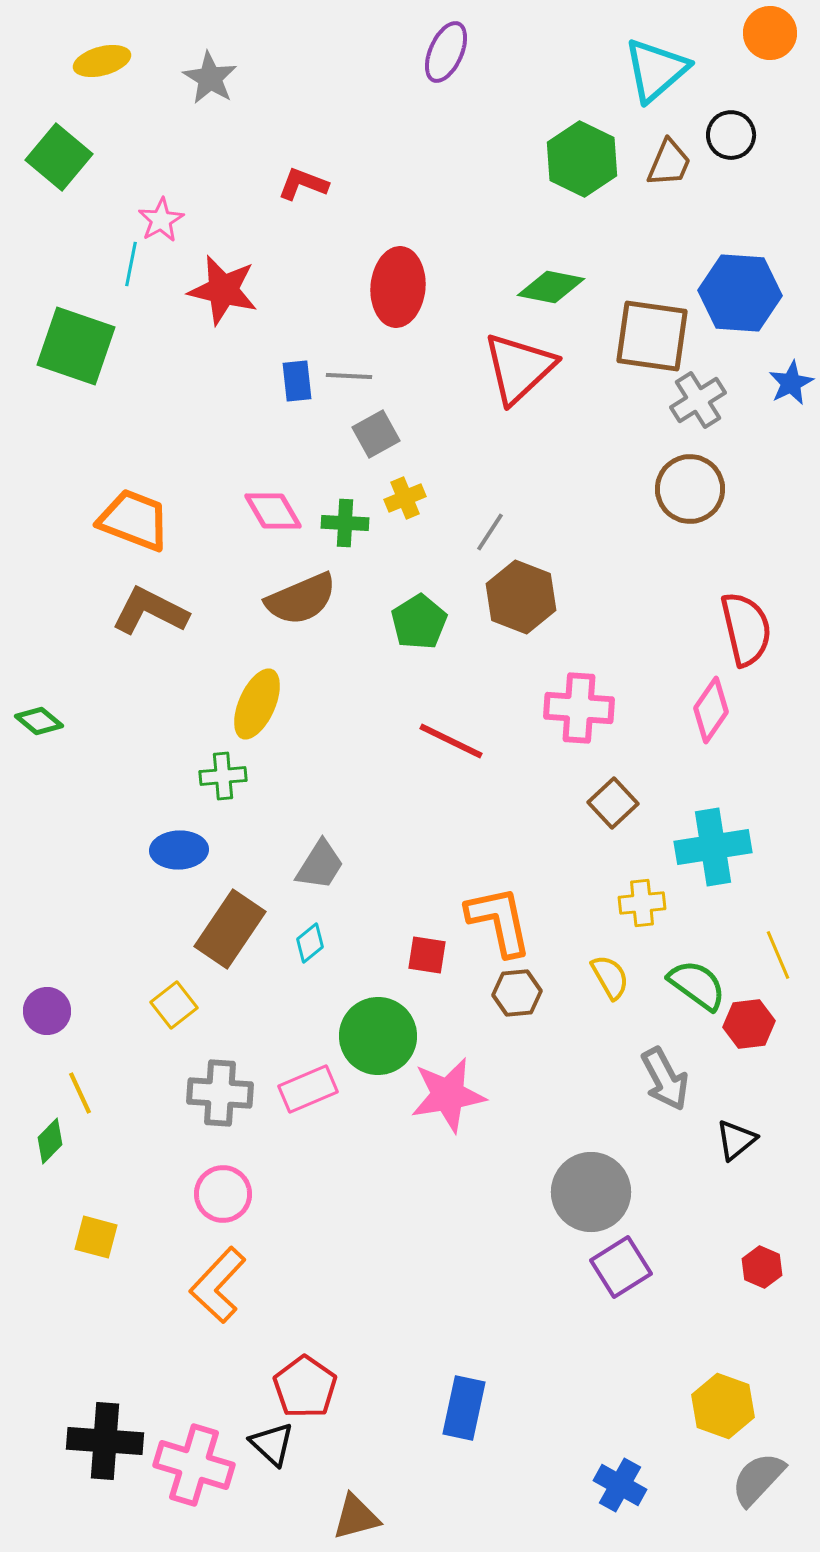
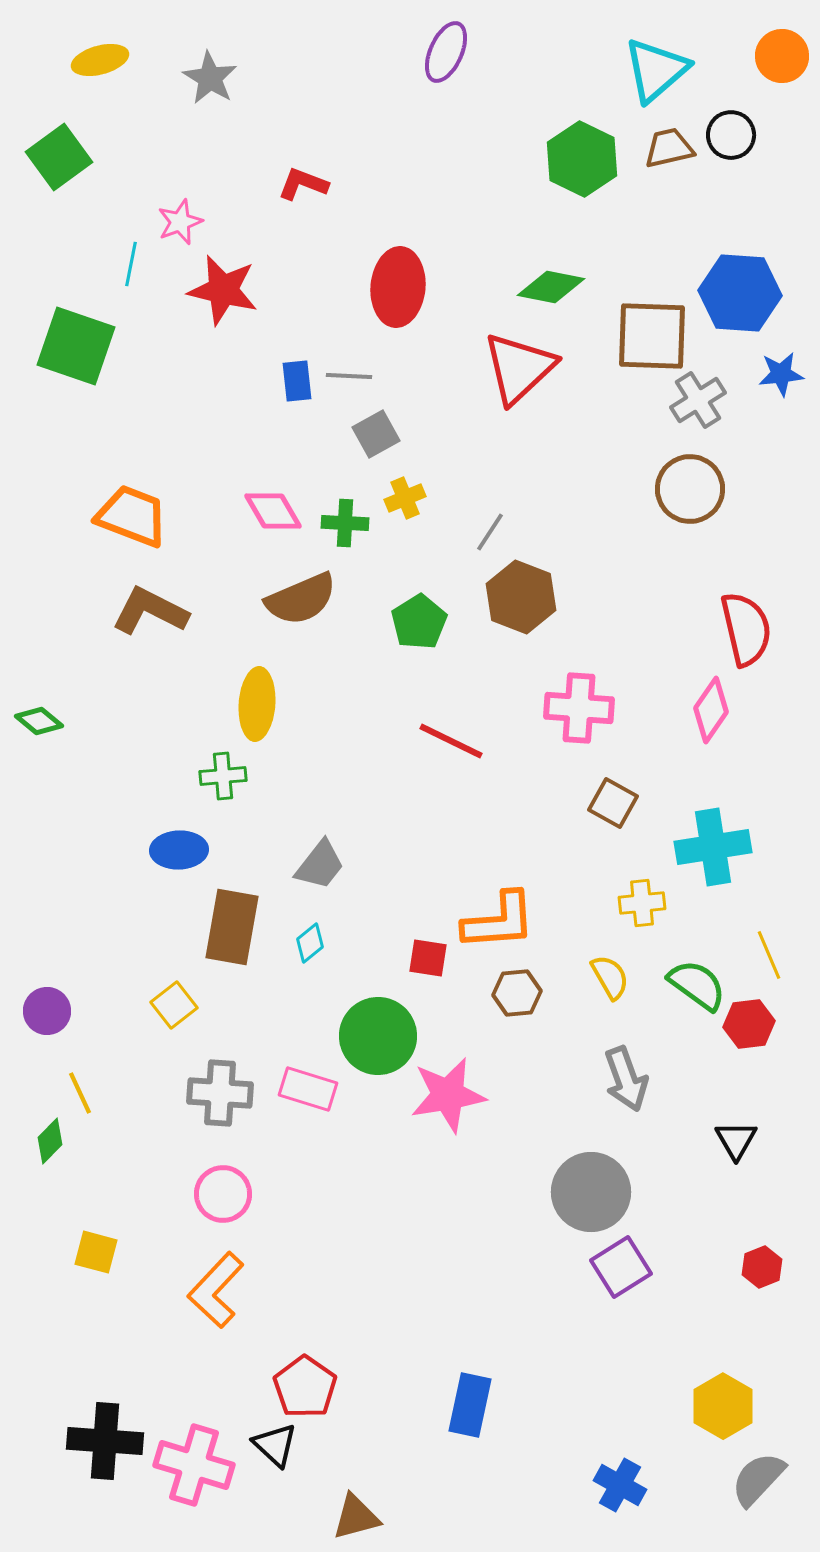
orange circle at (770, 33): moved 12 px right, 23 px down
yellow ellipse at (102, 61): moved 2 px left, 1 px up
green square at (59, 157): rotated 14 degrees clockwise
brown trapezoid at (669, 163): moved 15 px up; rotated 126 degrees counterclockwise
pink star at (161, 220): moved 19 px right, 2 px down; rotated 9 degrees clockwise
brown square at (652, 336): rotated 6 degrees counterclockwise
blue star at (791, 383): moved 10 px left, 9 px up; rotated 21 degrees clockwise
orange trapezoid at (134, 520): moved 2 px left, 4 px up
yellow ellipse at (257, 704): rotated 20 degrees counterclockwise
brown square at (613, 803): rotated 18 degrees counterclockwise
gray trapezoid at (320, 865): rotated 6 degrees clockwise
orange L-shape at (499, 921): rotated 98 degrees clockwise
brown rectangle at (230, 929): moved 2 px right, 2 px up; rotated 24 degrees counterclockwise
red square at (427, 955): moved 1 px right, 3 px down
yellow line at (778, 955): moved 9 px left
gray arrow at (665, 1079): moved 39 px left; rotated 8 degrees clockwise
pink rectangle at (308, 1089): rotated 40 degrees clockwise
black triangle at (736, 1140): rotated 21 degrees counterclockwise
yellow square at (96, 1237): moved 15 px down
red hexagon at (762, 1267): rotated 15 degrees clockwise
orange L-shape at (218, 1285): moved 2 px left, 5 px down
yellow hexagon at (723, 1406): rotated 10 degrees clockwise
blue rectangle at (464, 1408): moved 6 px right, 3 px up
black triangle at (272, 1444): moved 3 px right, 1 px down
